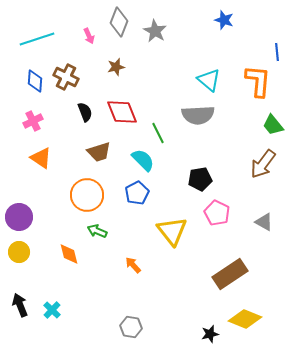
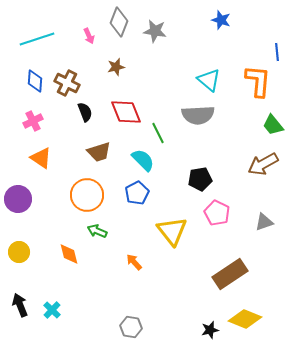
blue star: moved 3 px left
gray star: rotated 20 degrees counterclockwise
brown cross: moved 1 px right, 6 px down
red diamond: moved 4 px right
brown arrow: rotated 24 degrees clockwise
purple circle: moved 1 px left, 18 px up
gray triangle: rotated 48 degrees counterclockwise
orange arrow: moved 1 px right, 3 px up
black star: moved 4 px up
